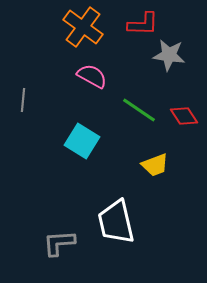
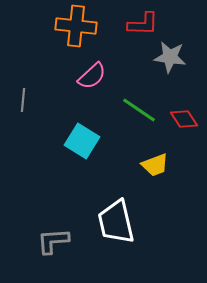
orange cross: moved 7 px left, 1 px up; rotated 30 degrees counterclockwise
gray star: moved 1 px right, 2 px down
pink semicircle: rotated 108 degrees clockwise
red diamond: moved 3 px down
gray L-shape: moved 6 px left, 2 px up
